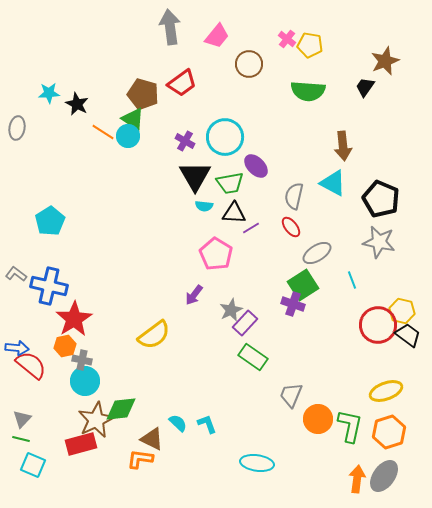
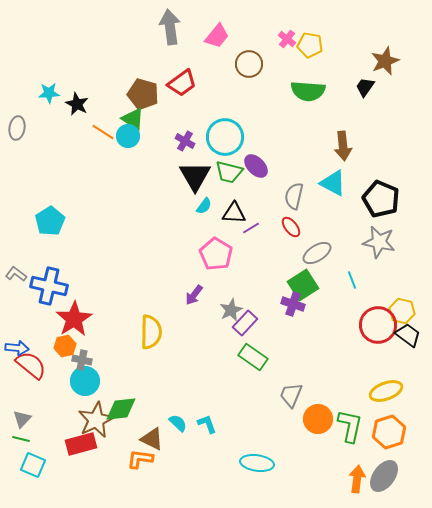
green trapezoid at (230, 183): moved 1 px left, 11 px up; rotated 24 degrees clockwise
cyan semicircle at (204, 206): rotated 60 degrees counterclockwise
yellow semicircle at (154, 335): moved 3 px left, 3 px up; rotated 52 degrees counterclockwise
